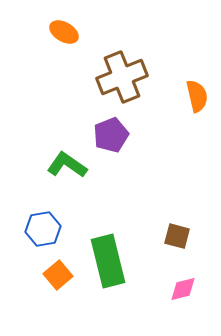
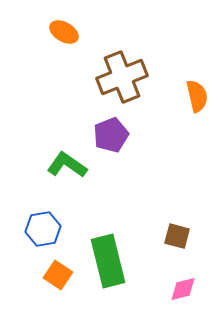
orange square: rotated 16 degrees counterclockwise
